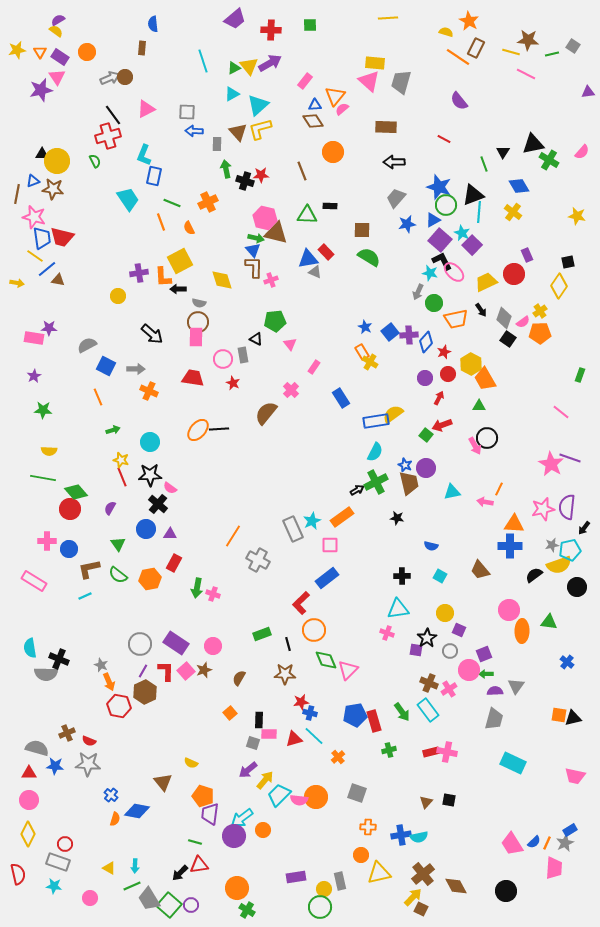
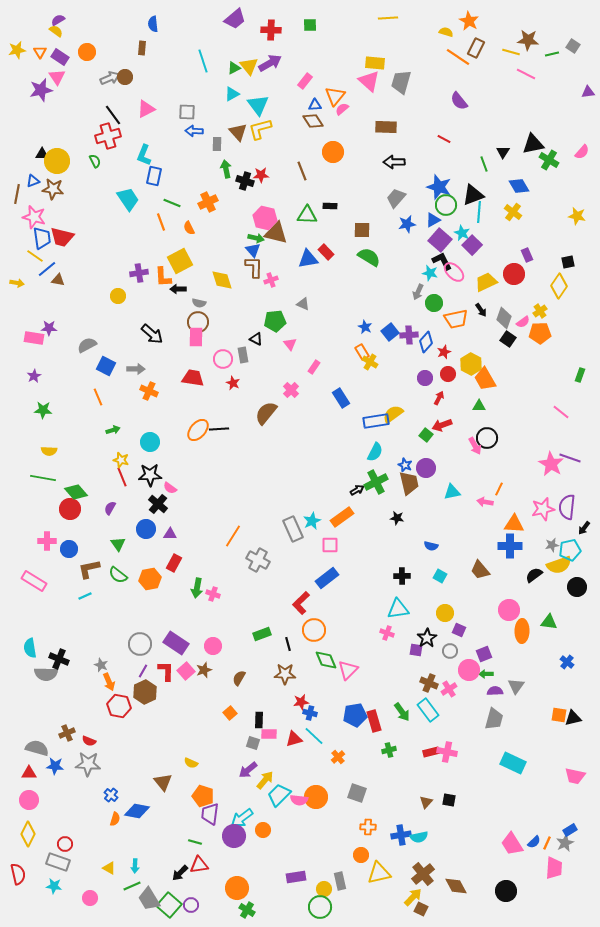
cyan triangle at (258, 105): rotated 25 degrees counterclockwise
gray triangle at (315, 272): moved 12 px left, 32 px down
